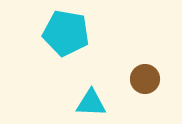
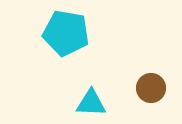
brown circle: moved 6 px right, 9 px down
